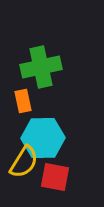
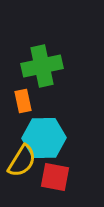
green cross: moved 1 px right, 1 px up
cyan hexagon: moved 1 px right
yellow semicircle: moved 2 px left, 1 px up
